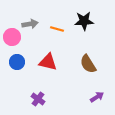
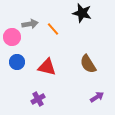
black star: moved 2 px left, 8 px up; rotated 18 degrees clockwise
orange line: moved 4 px left; rotated 32 degrees clockwise
red triangle: moved 1 px left, 5 px down
purple cross: rotated 24 degrees clockwise
